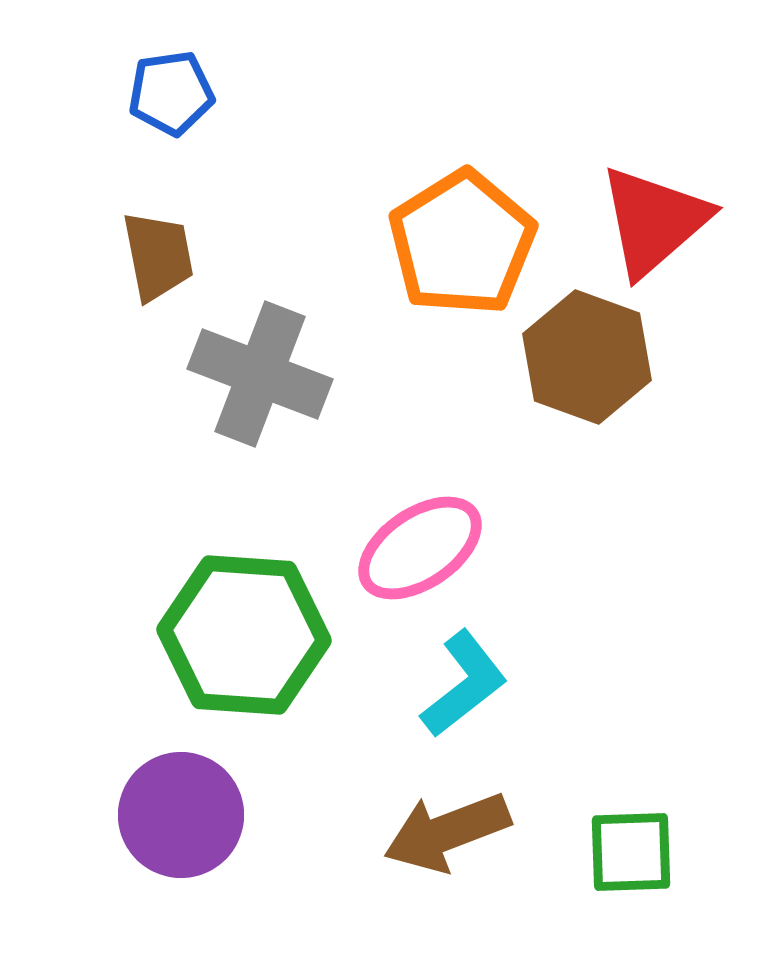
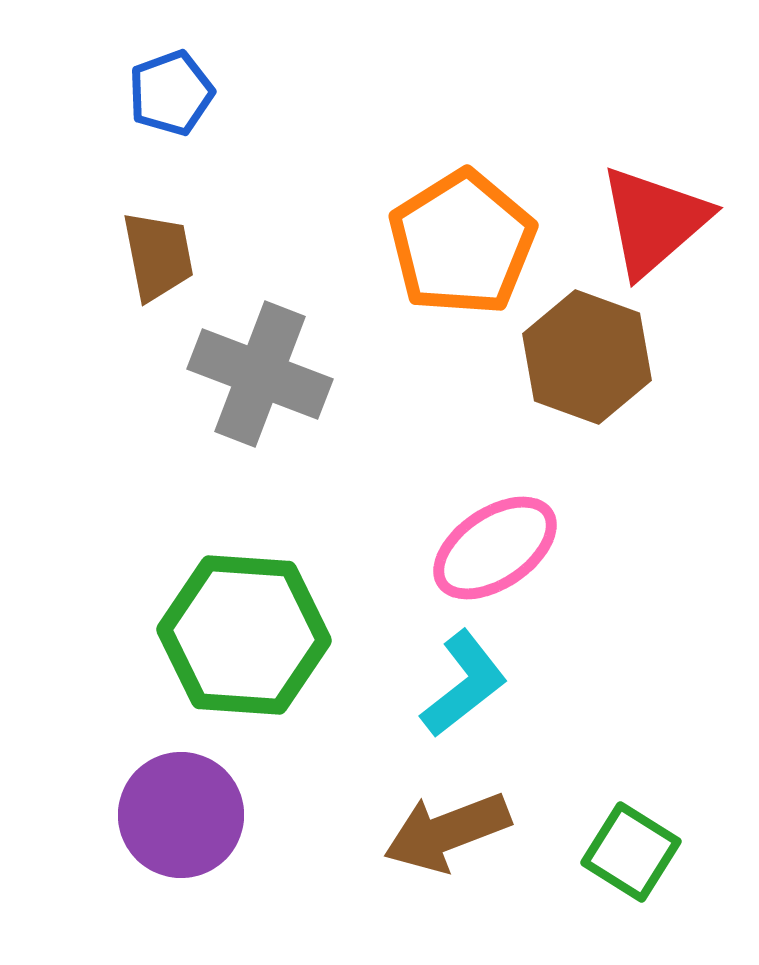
blue pentagon: rotated 12 degrees counterclockwise
pink ellipse: moved 75 px right
green square: rotated 34 degrees clockwise
